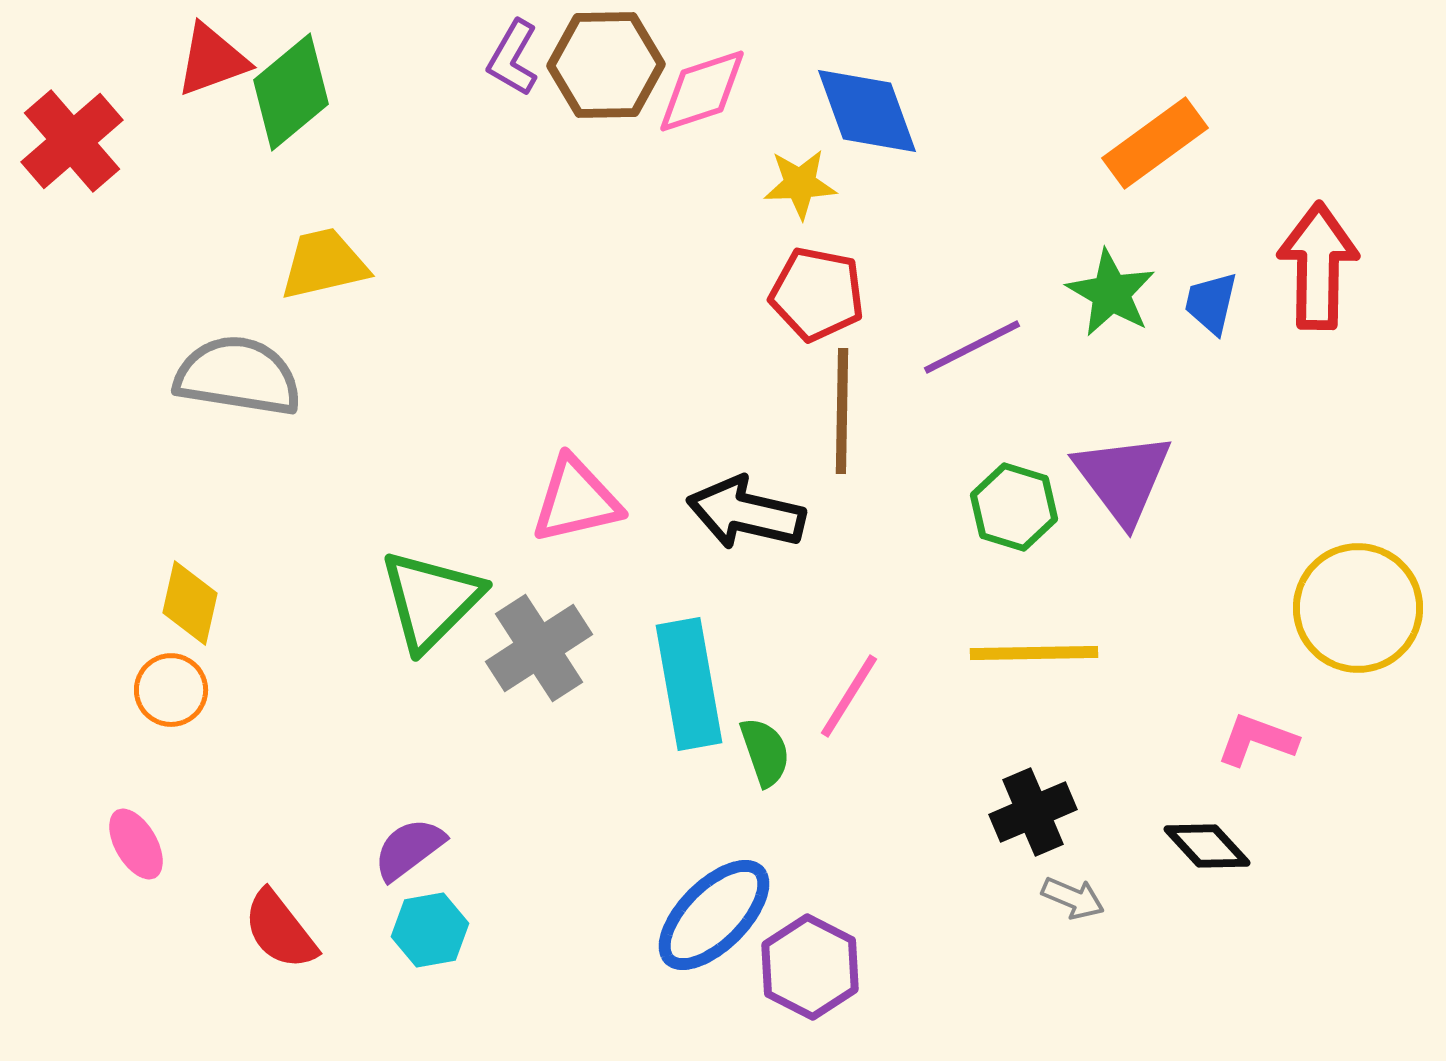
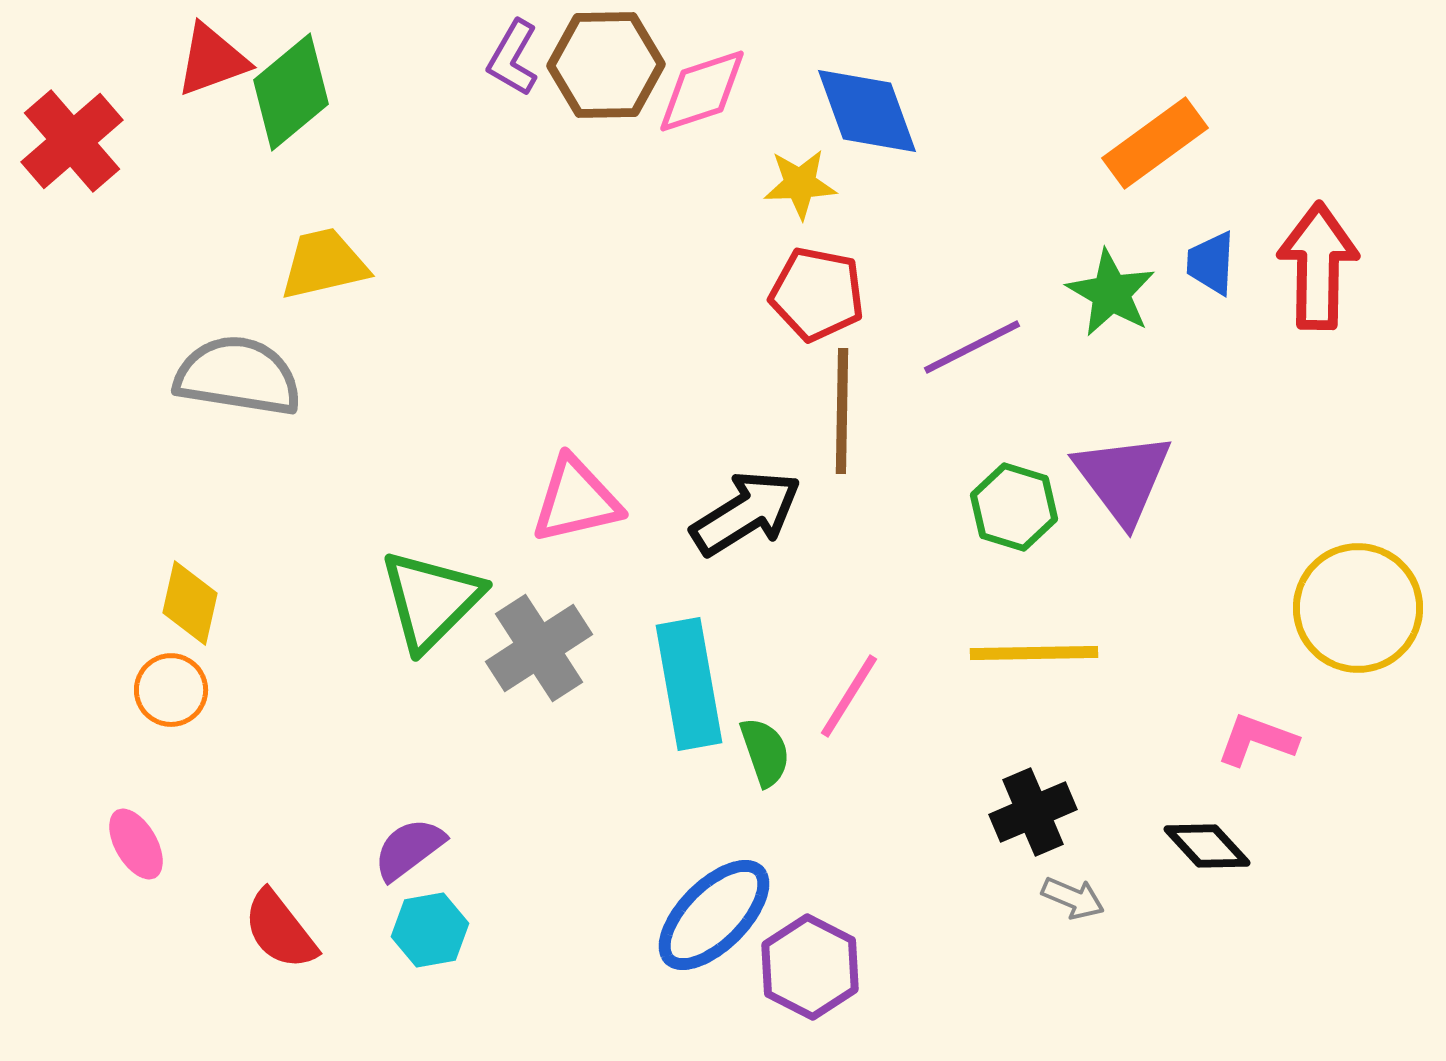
blue trapezoid: moved 40 px up; rotated 10 degrees counterclockwise
black arrow: rotated 135 degrees clockwise
